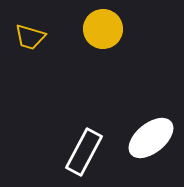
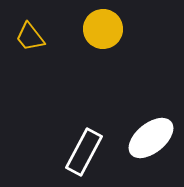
yellow trapezoid: rotated 36 degrees clockwise
